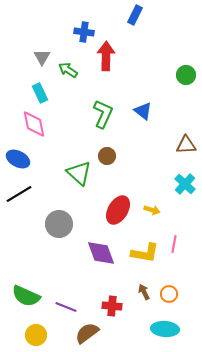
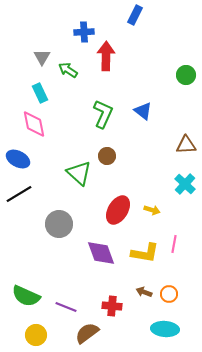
blue cross: rotated 12 degrees counterclockwise
brown arrow: rotated 42 degrees counterclockwise
